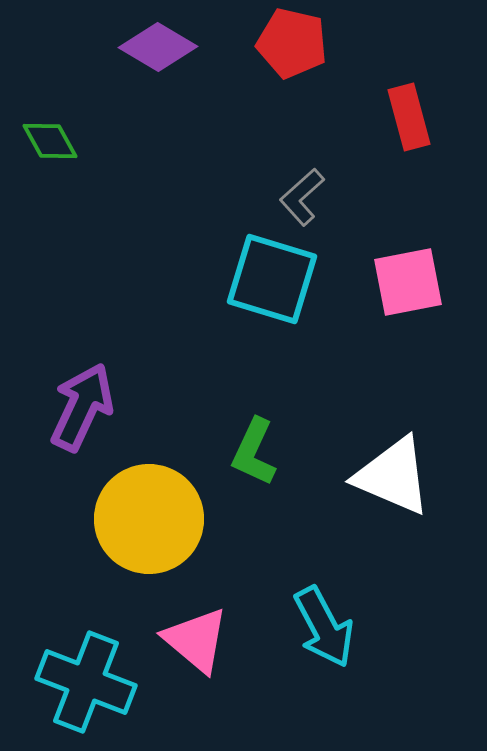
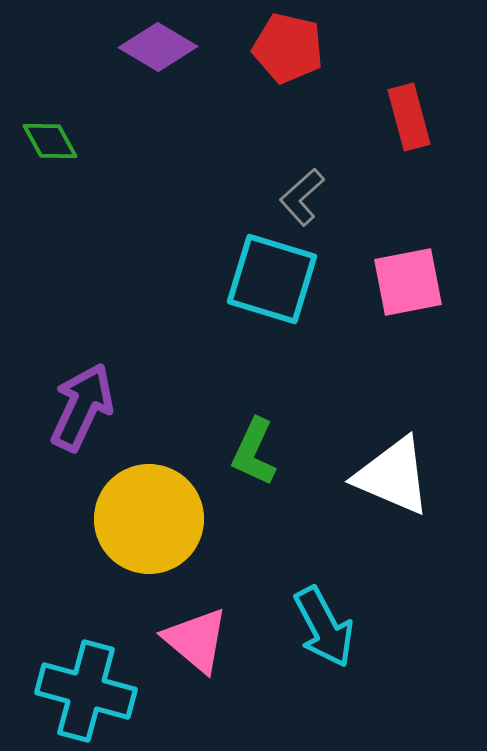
red pentagon: moved 4 px left, 5 px down
cyan cross: moved 9 px down; rotated 6 degrees counterclockwise
